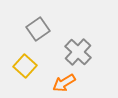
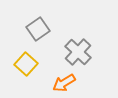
yellow square: moved 1 px right, 2 px up
